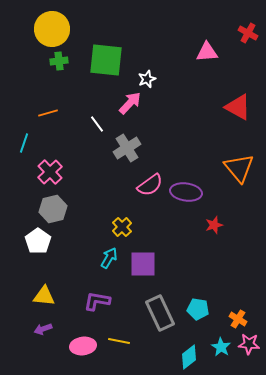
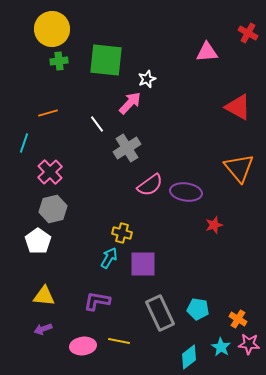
yellow cross: moved 6 px down; rotated 30 degrees counterclockwise
